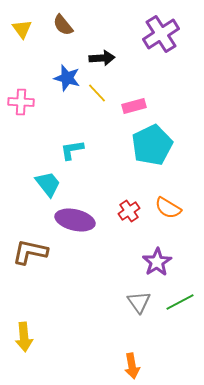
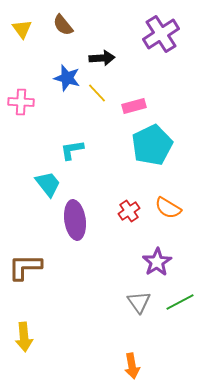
purple ellipse: rotated 69 degrees clockwise
brown L-shape: moved 5 px left, 15 px down; rotated 12 degrees counterclockwise
